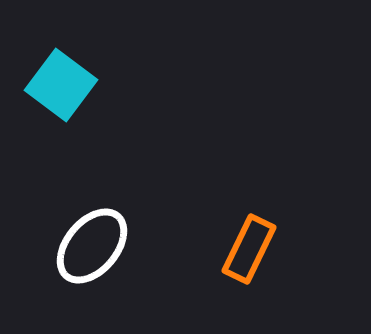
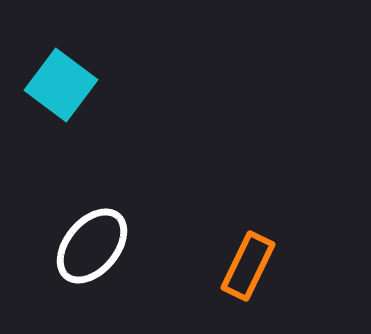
orange rectangle: moved 1 px left, 17 px down
